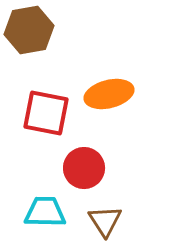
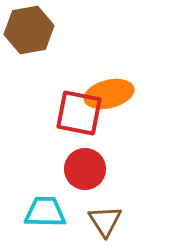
red square: moved 33 px right
red circle: moved 1 px right, 1 px down
